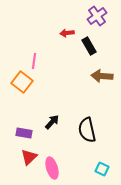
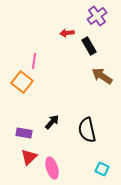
brown arrow: rotated 30 degrees clockwise
